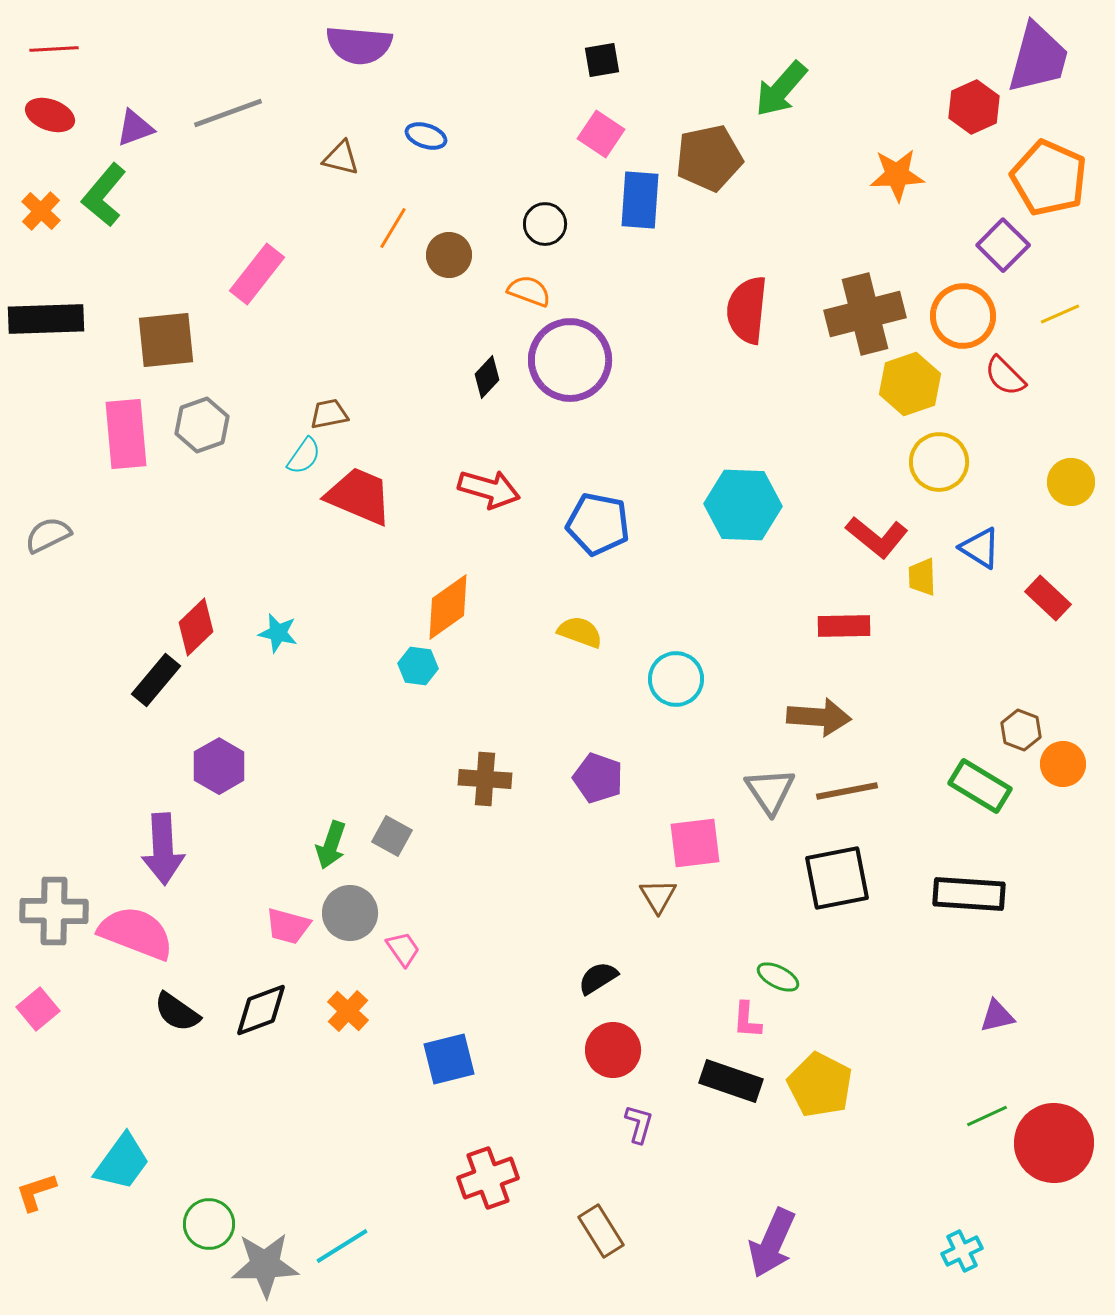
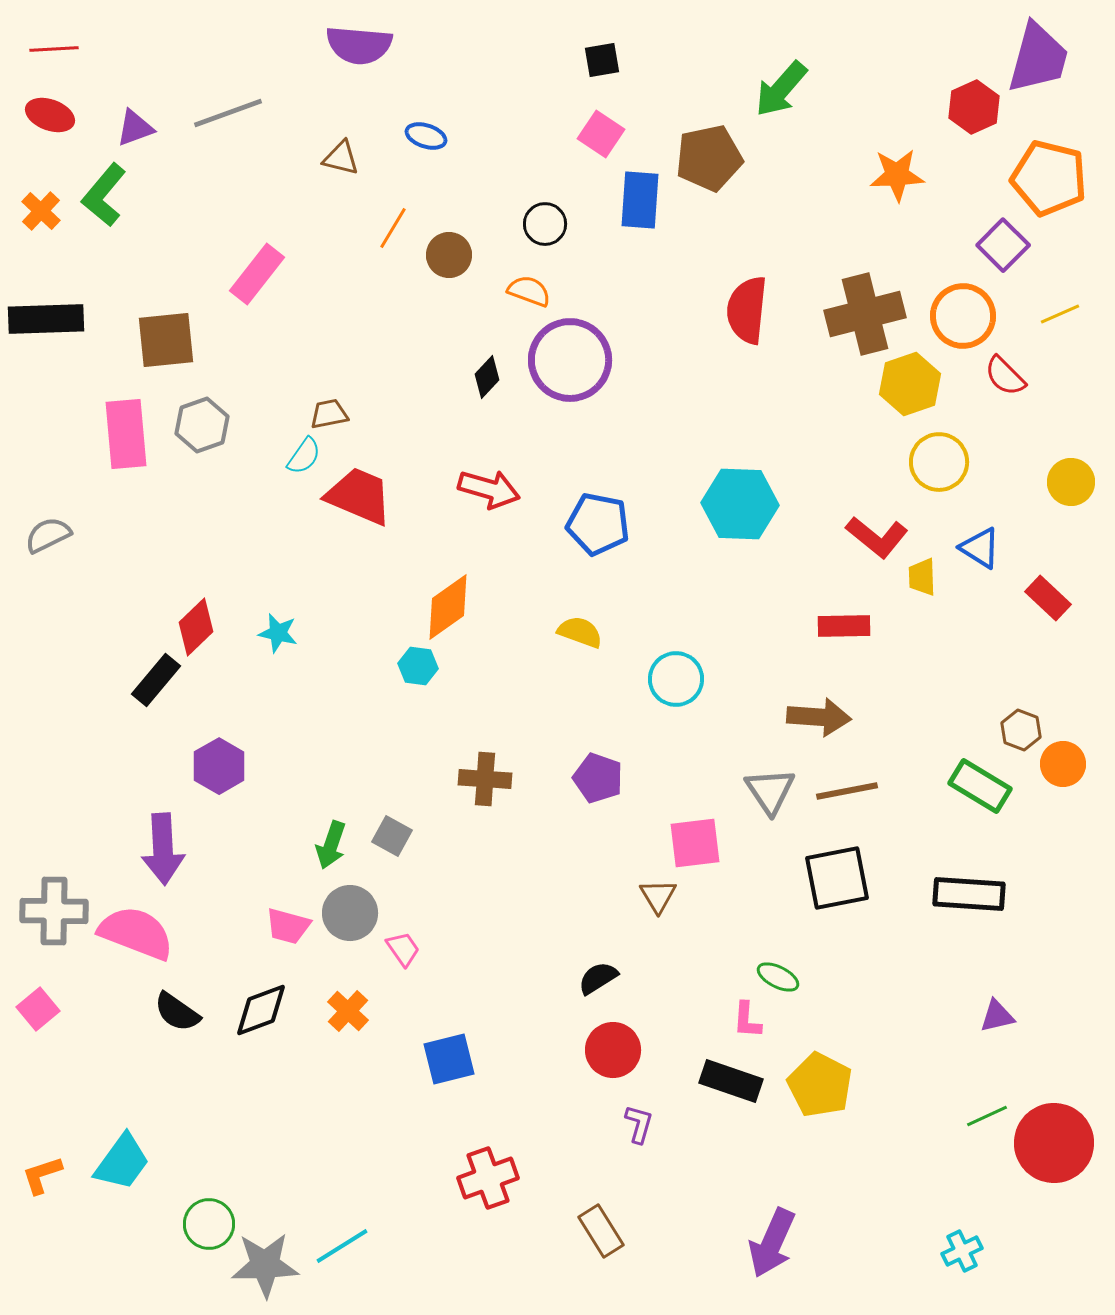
orange pentagon at (1049, 178): rotated 10 degrees counterclockwise
cyan hexagon at (743, 505): moved 3 px left, 1 px up
orange L-shape at (36, 1192): moved 6 px right, 17 px up
